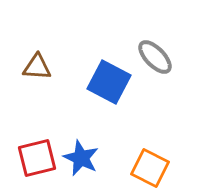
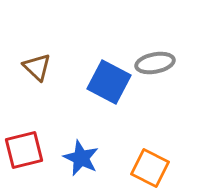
gray ellipse: moved 6 px down; rotated 57 degrees counterclockwise
brown triangle: rotated 40 degrees clockwise
red square: moved 13 px left, 8 px up
